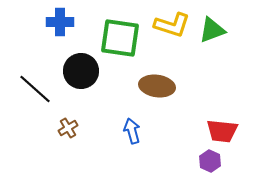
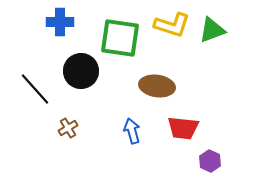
black line: rotated 6 degrees clockwise
red trapezoid: moved 39 px left, 3 px up
